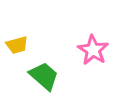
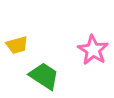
green trapezoid: rotated 8 degrees counterclockwise
